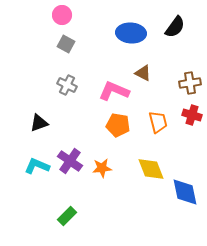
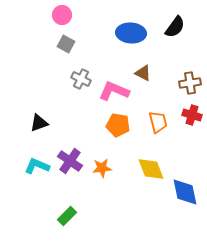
gray cross: moved 14 px right, 6 px up
